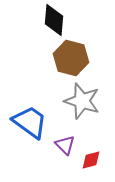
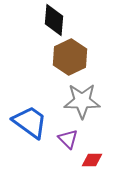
brown hexagon: moved 1 px left, 1 px up; rotated 20 degrees clockwise
gray star: rotated 18 degrees counterclockwise
purple triangle: moved 3 px right, 6 px up
red diamond: moved 1 px right; rotated 15 degrees clockwise
